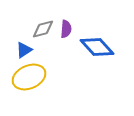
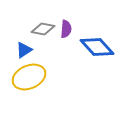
gray diamond: rotated 25 degrees clockwise
